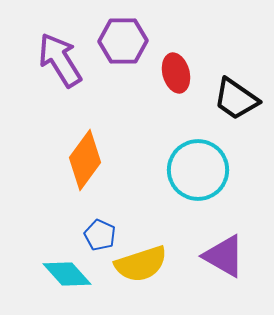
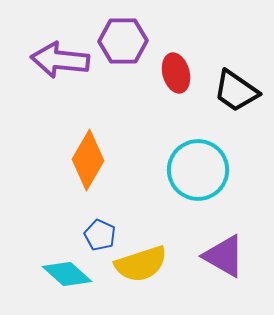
purple arrow: rotated 52 degrees counterclockwise
black trapezoid: moved 8 px up
orange diamond: moved 3 px right; rotated 6 degrees counterclockwise
cyan diamond: rotated 6 degrees counterclockwise
